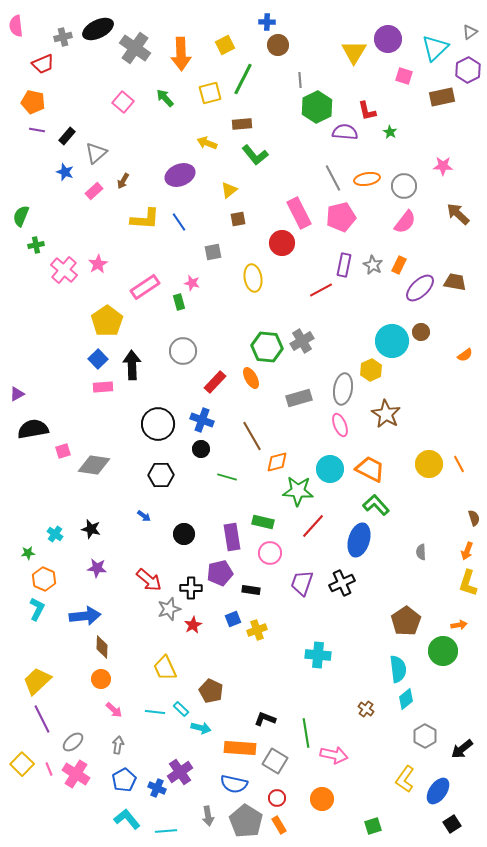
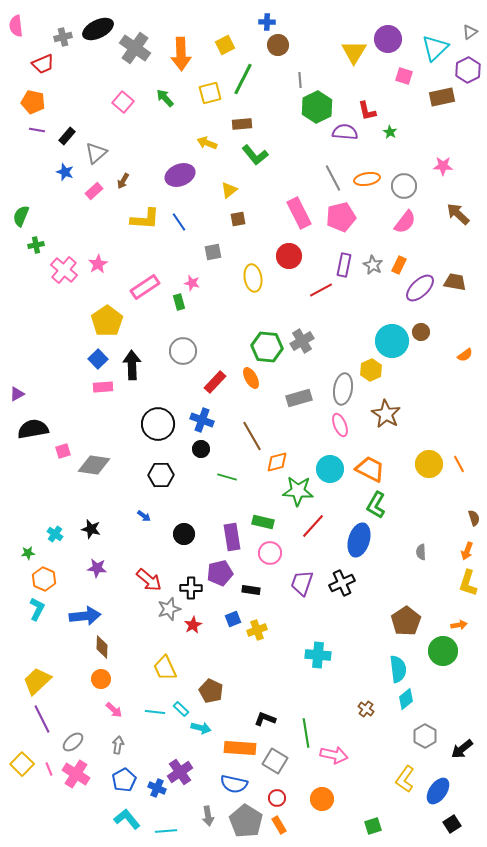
red circle at (282, 243): moved 7 px right, 13 px down
green L-shape at (376, 505): rotated 108 degrees counterclockwise
